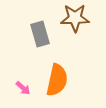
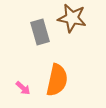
brown star: moved 3 px left; rotated 12 degrees clockwise
gray rectangle: moved 2 px up
